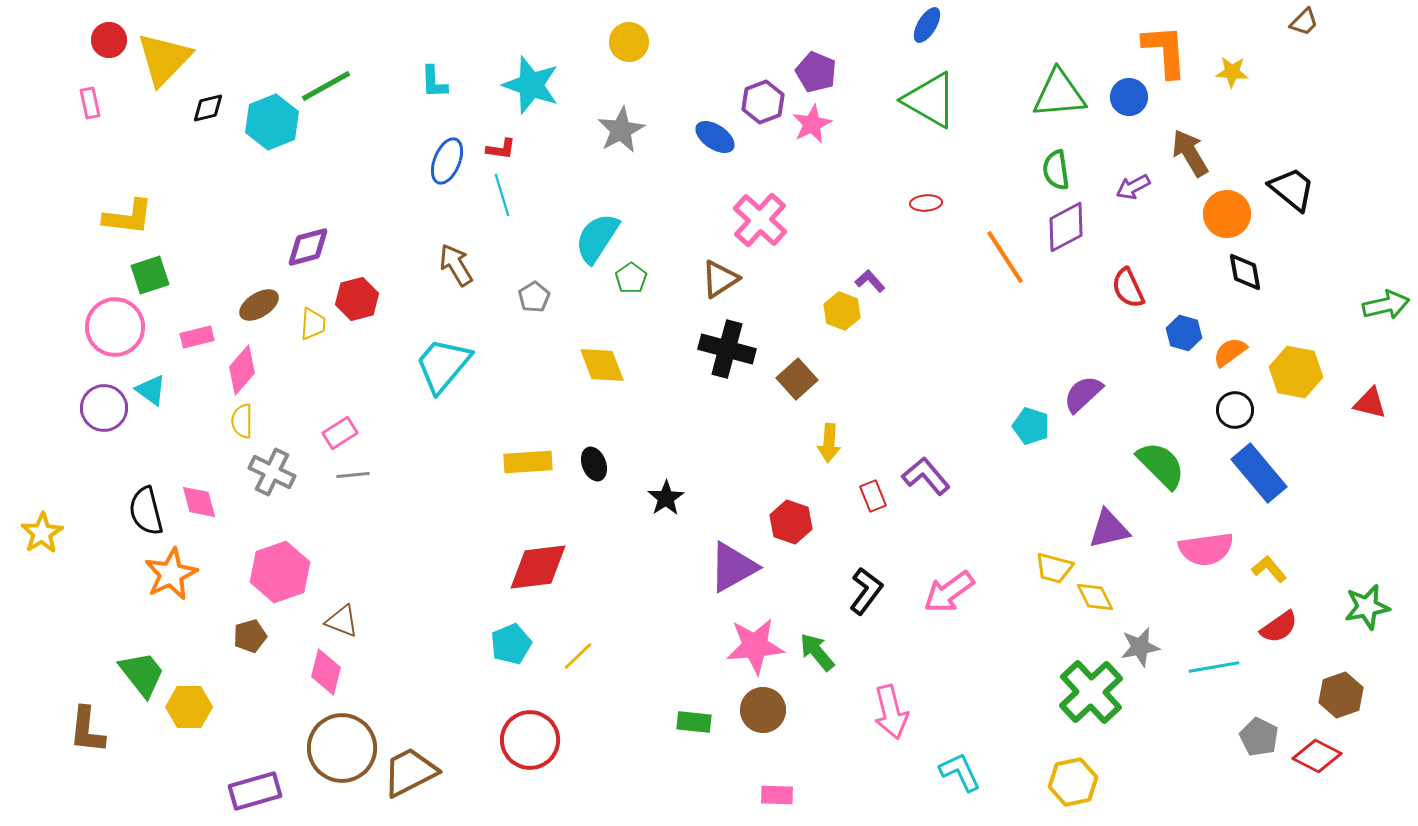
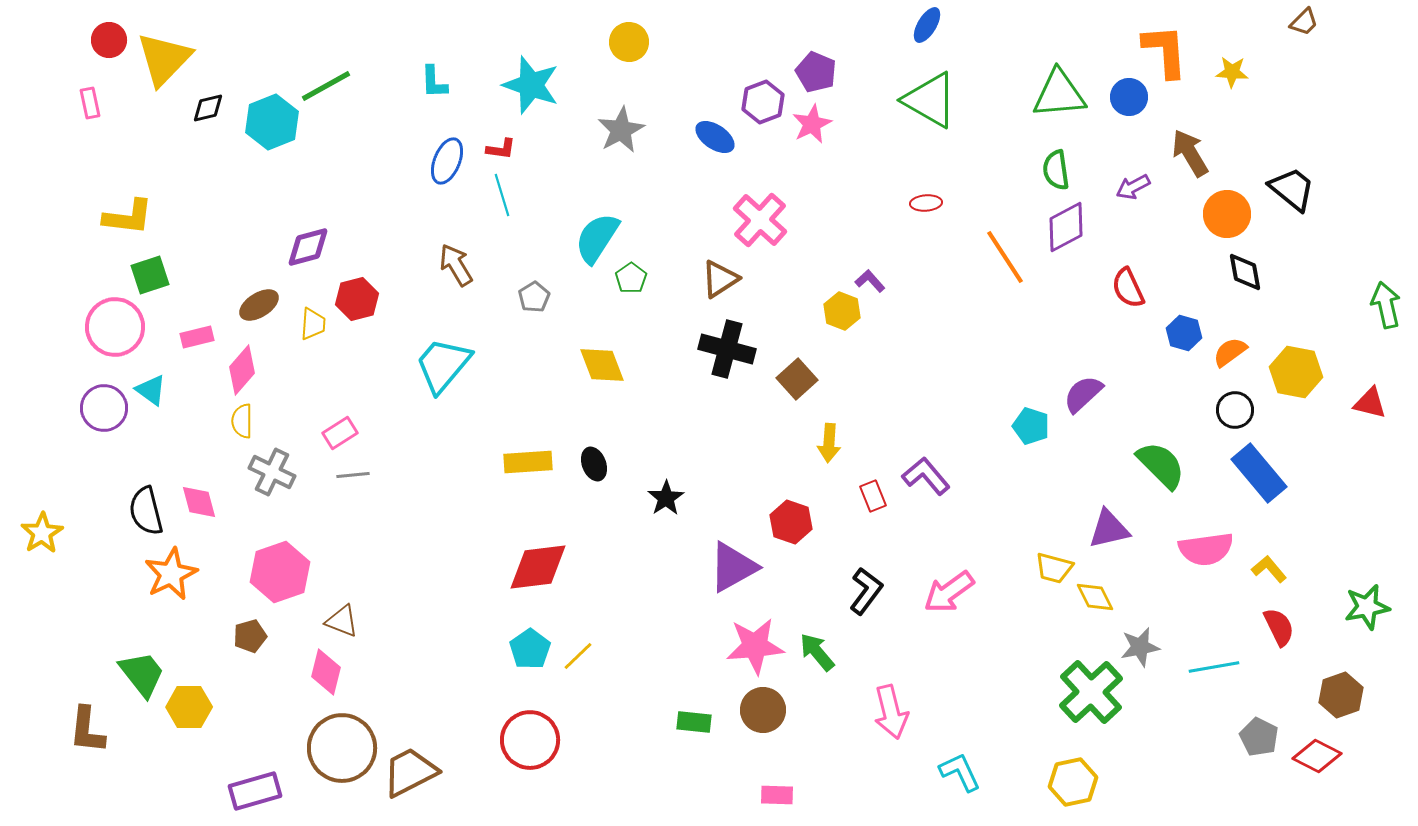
green arrow at (1386, 305): rotated 90 degrees counterclockwise
red semicircle at (1279, 627): rotated 81 degrees counterclockwise
cyan pentagon at (511, 644): moved 19 px right, 5 px down; rotated 12 degrees counterclockwise
